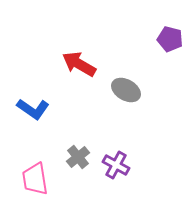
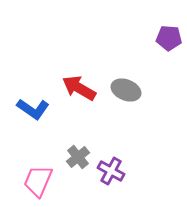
purple pentagon: moved 1 px left, 1 px up; rotated 10 degrees counterclockwise
red arrow: moved 24 px down
gray ellipse: rotated 8 degrees counterclockwise
purple cross: moved 5 px left, 6 px down
pink trapezoid: moved 3 px right, 2 px down; rotated 32 degrees clockwise
